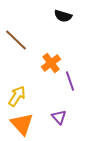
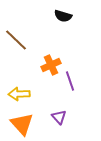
orange cross: moved 2 px down; rotated 12 degrees clockwise
yellow arrow: moved 2 px right, 2 px up; rotated 125 degrees counterclockwise
